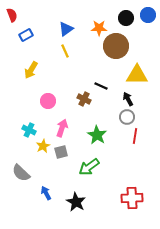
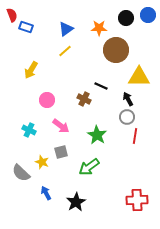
blue rectangle: moved 8 px up; rotated 48 degrees clockwise
brown circle: moved 4 px down
yellow line: rotated 72 degrees clockwise
yellow triangle: moved 2 px right, 2 px down
pink circle: moved 1 px left, 1 px up
pink arrow: moved 1 px left, 2 px up; rotated 108 degrees clockwise
yellow star: moved 1 px left, 16 px down; rotated 24 degrees counterclockwise
red cross: moved 5 px right, 2 px down
black star: rotated 12 degrees clockwise
